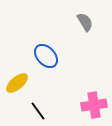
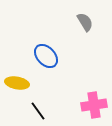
yellow ellipse: rotated 50 degrees clockwise
